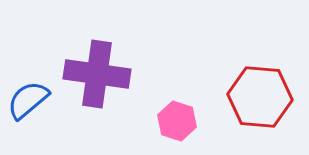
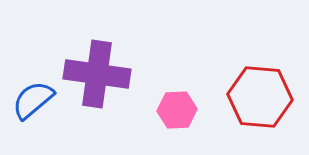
blue semicircle: moved 5 px right
pink hexagon: moved 11 px up; rotated 21 degrees counterclockwise
